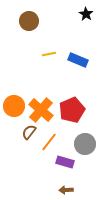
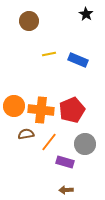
orange cross: rotated 35 degrees counterclockwise
brown semicircle: moved 3 px left, 2 px down; rotated 42 degrees clockwise
